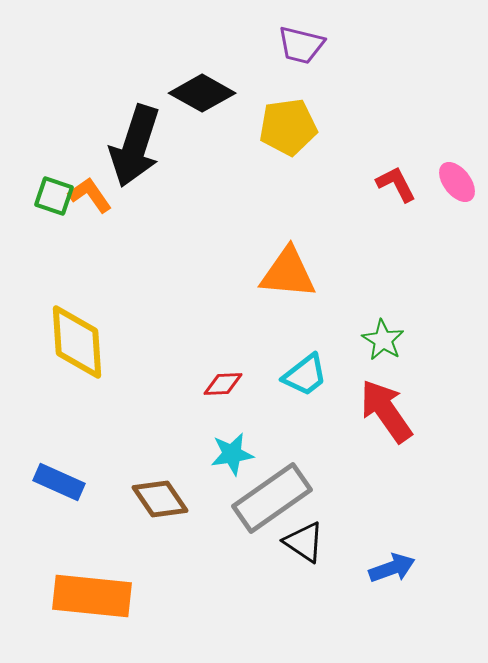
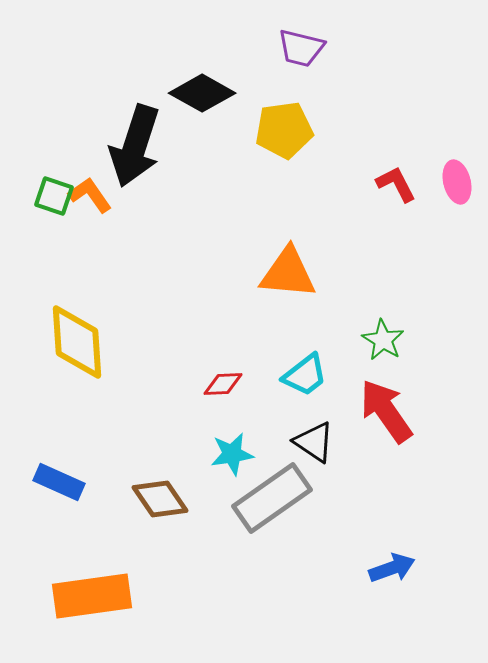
purple trapezoid: moved 3 px down
yellow pentagon: moved 4 px left, 3 px down
pink ellipse: rotated 24 degrees clockwise
black triangle: moved 10 px right, 100 px up
orange rectangle: rotated 14 degrees counterclockwise
